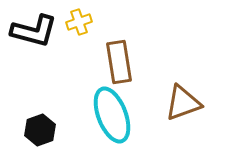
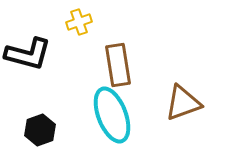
black L-shape: moved 6 px left, 23 px down
brown rectangle: moved 1 px left, 3 px down
